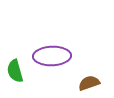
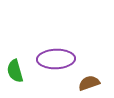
purple ellipse: moved 4 px right, 3 px down
